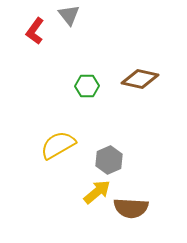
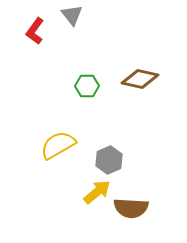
gray triangle: moved 3 px right
